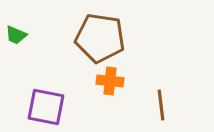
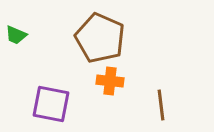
brown pentagon: rotated 15 degrees clockwise
purple square: moved 5 px right, 3 px up
